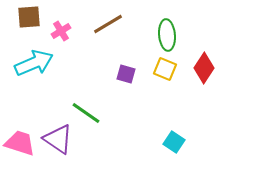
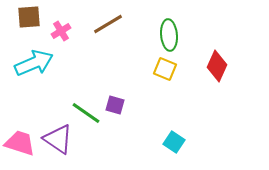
green ellipse: moved 2 px right
red diamond: moved 13 px right, 2 px up; rotated 8 degrees counterclockwise
purple square: moved 11 px left, 31 px down
